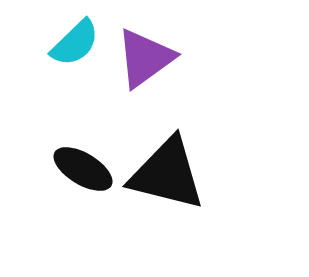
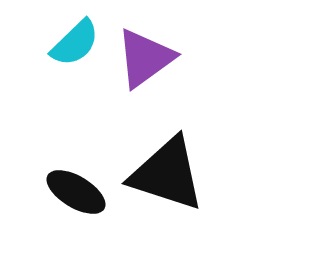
black ellipse: moved 7 px left, 23 px down
black triangle: rotated 4 degrees clockwise
